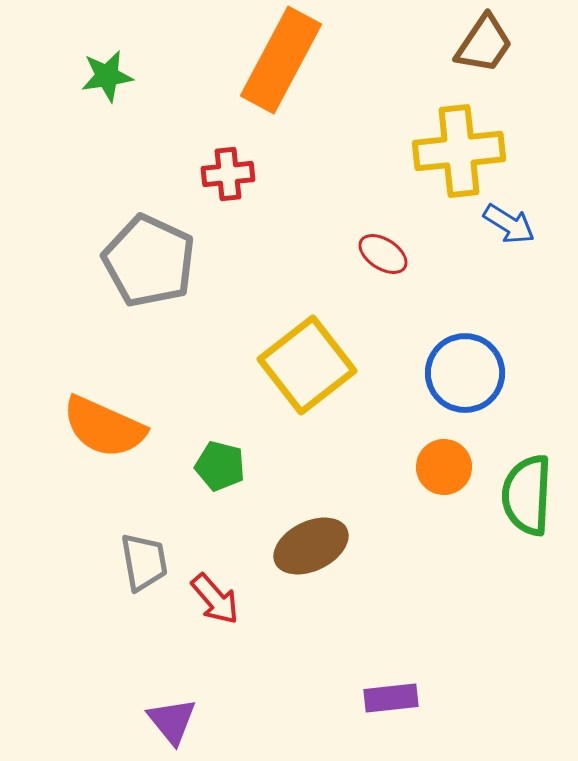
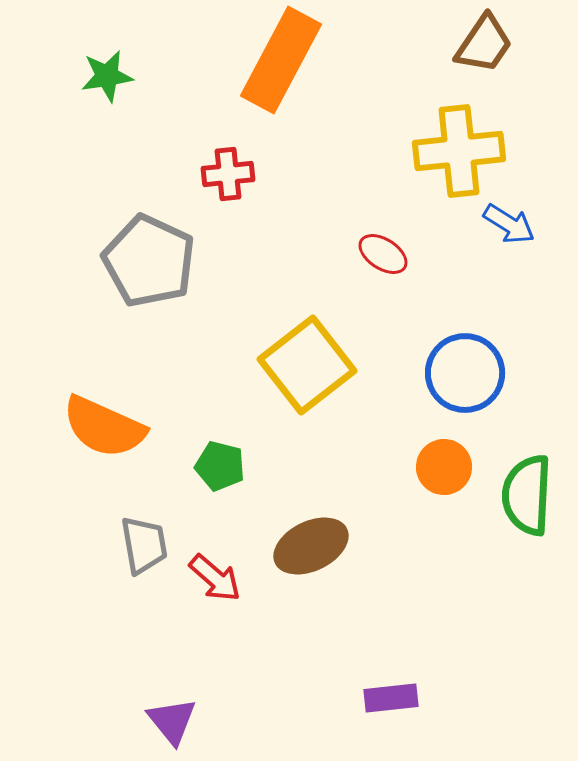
gray trapezoid: moved 17 px up
red arrow: moved 21 px up; rotated 8 degrees counterclockwise
